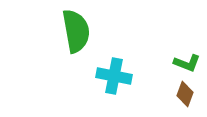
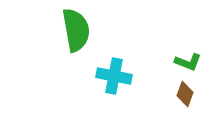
green semicircle: moved 1 px up
green L-shape: moved 1 px right, 1 px up
